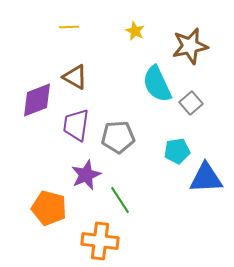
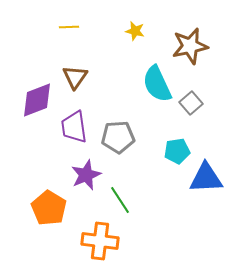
yellow star: rotated 12 degrees counterclockwise
brown triangle: rotated 36 degrees clockwise
purple trapezoid: moved 2 px left, 2 px down; rotated 16 degrees counterclockwise
orange pentagon: rotated 16 degrees clockwise
